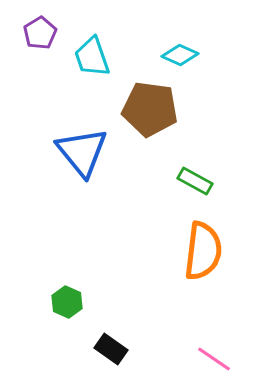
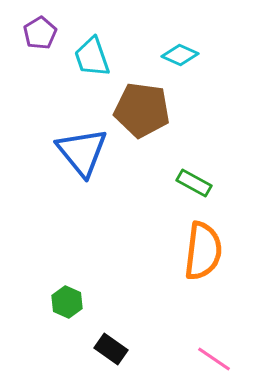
brown pentagon: moved 8 px left, 1 px down
green rectangle: moved 1 px left, 2 px down
